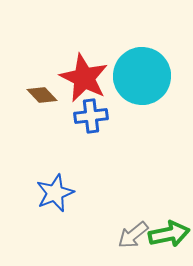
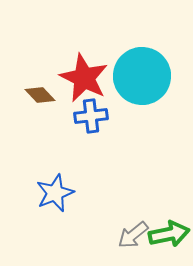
brown diamond: moved 2 px left
